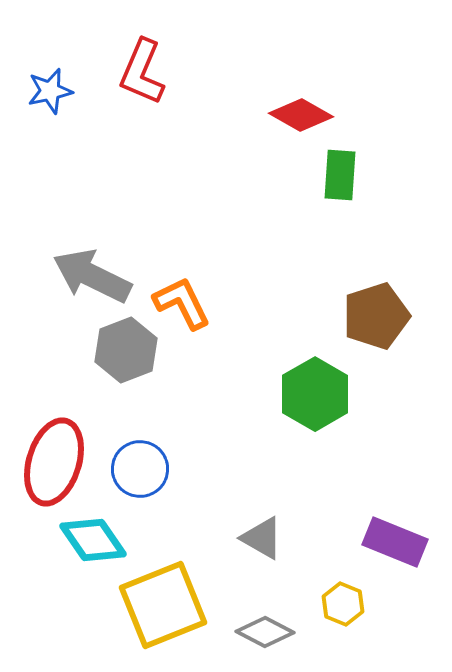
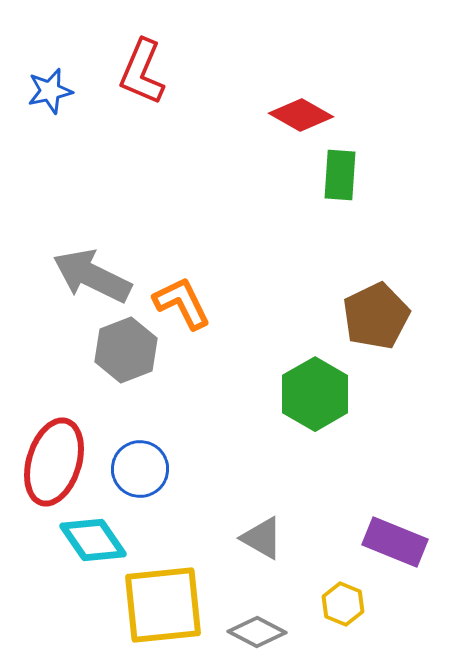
brown pentagon: rotated 8 degrees counterclockwise
yellow square: rotated 16 degrees clockwise
gray diamond: moved 8 px left
